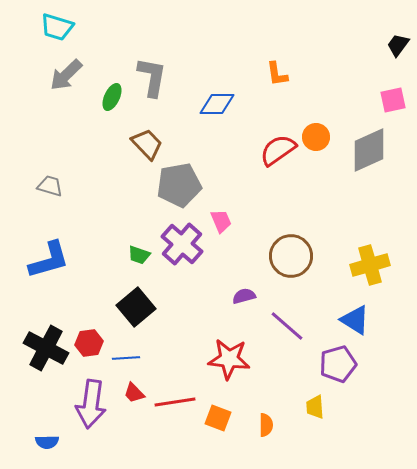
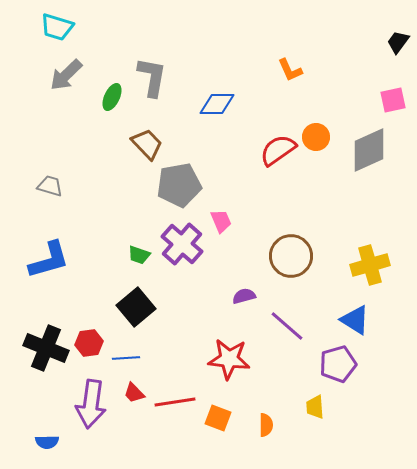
black trapezoid: moved 3 px up
orange L-shape: moved 13 px right, 4 px up; rotated 16 degrees counterclockwise
black cross: rotated 6 degrees counterclockwise
